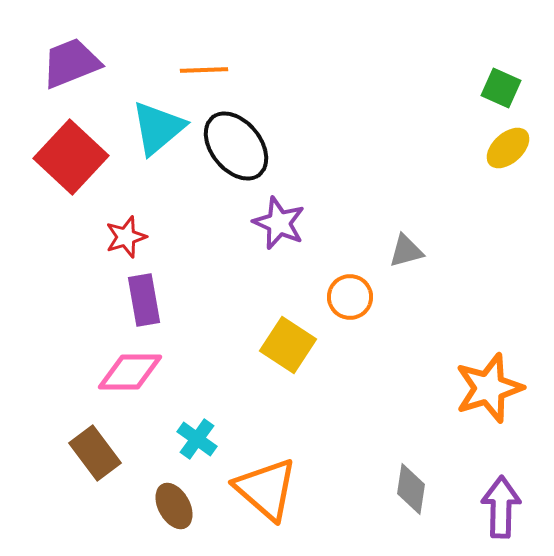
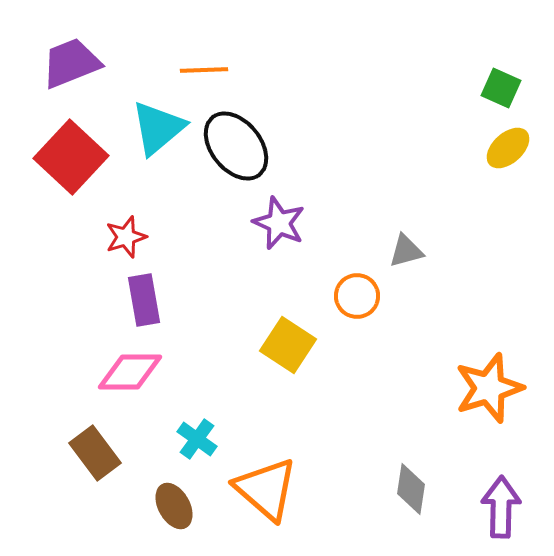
orange circle: moved 7 px right, 1 px up
